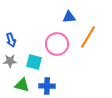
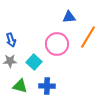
cyan square: rotated 28 degrees clockwise
green triangle: moved 2 px left, 1 px down
